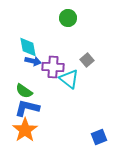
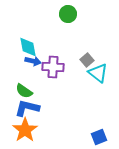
green circle: moved 4 px up
cyan triangle: moved 29 px right, 6 px up
